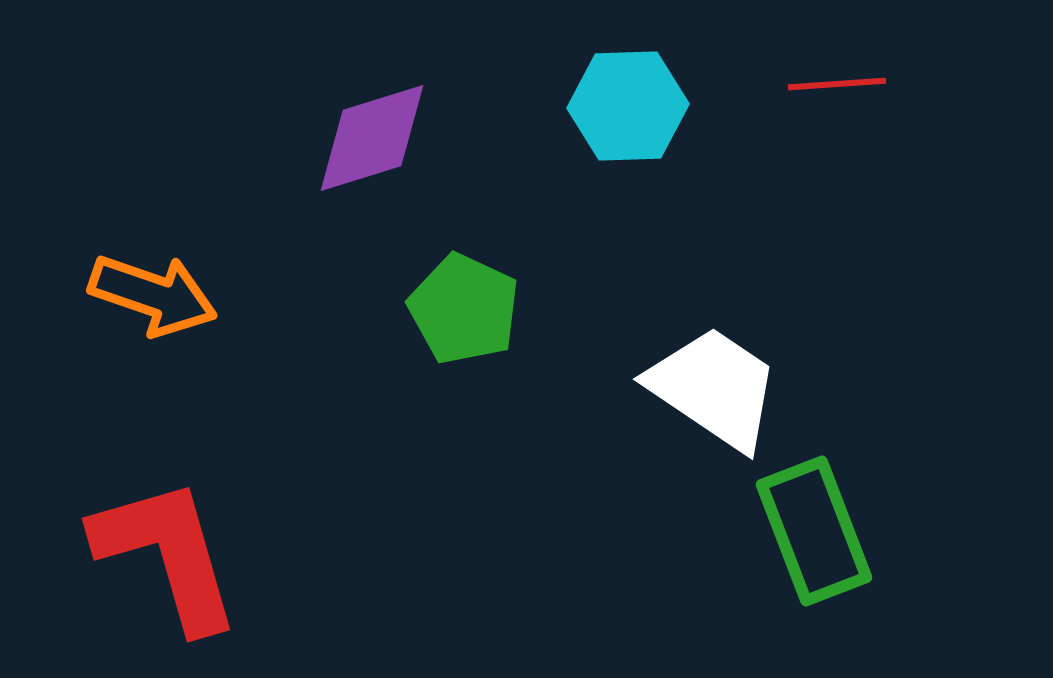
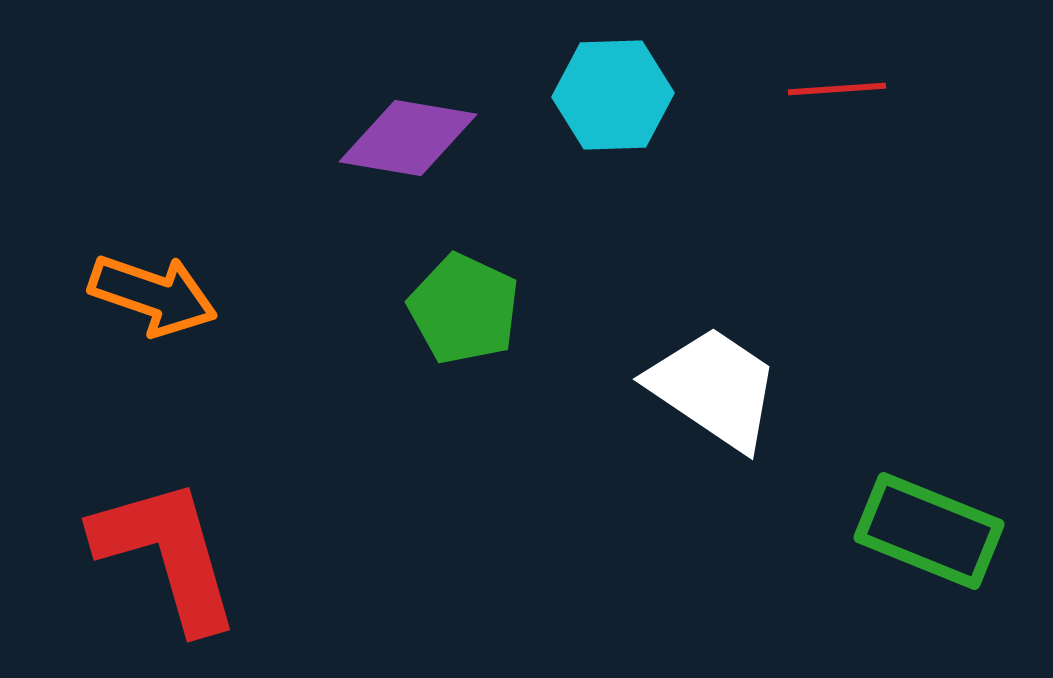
red line: moved 5 px down
cyan hexagon: moved 15 px left, 11 px up
purple diamond: moved 36 px right; rotated 27 degrees clockwise
green rectangle: moved 115 px right; rotated 47 degrees counterclockwise
